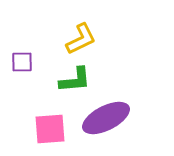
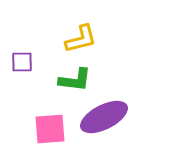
yellow L-shape: rotated 12 degrees clockwise
green L-shape: rotated 12 degrees clockwise
purple ellipse: moved 2 px left, 1 px up
